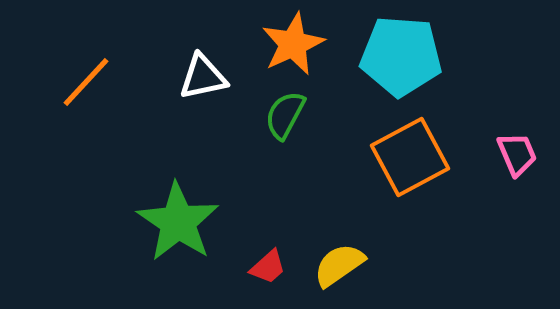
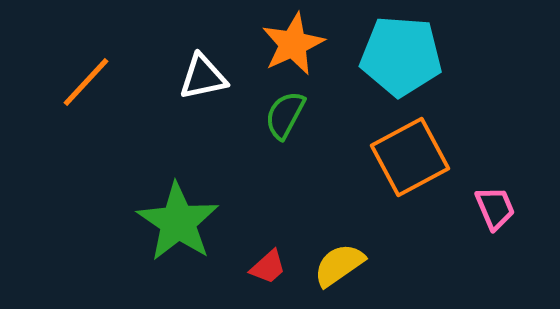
pink trapezoid: moved 22 px left, 54 px down
